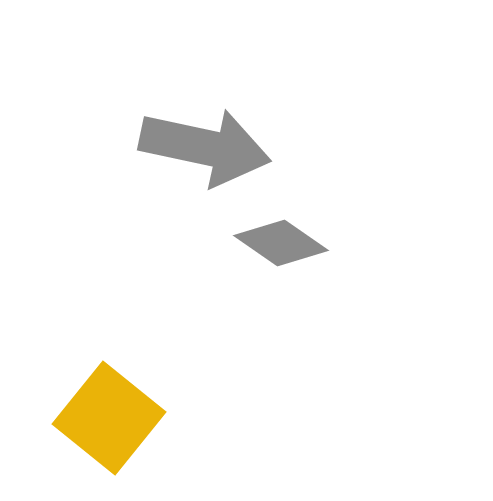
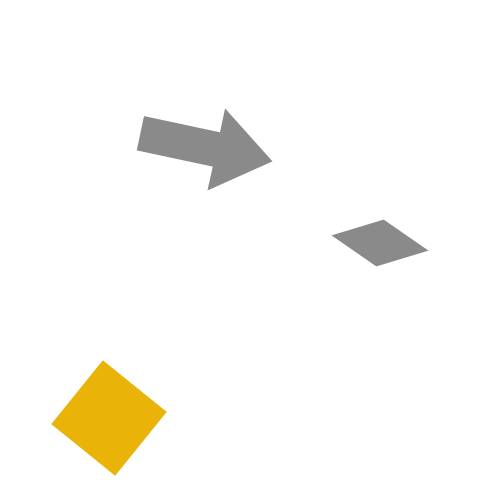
gray diamond: moved 99 px right
